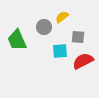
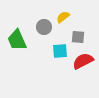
yellow semicircle: moved 1 px right
